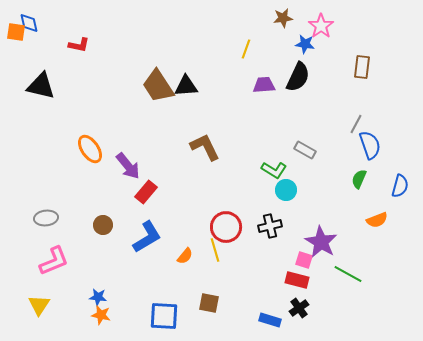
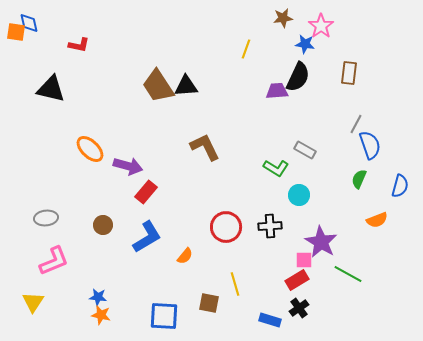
brown rectangle at (362, 67): moved 13 px left, 6 px down
purple trapezoid at (264, 85): moved 13 px right, 6 px down
black triangle at (41, 86): moved 10 px right, 3 px down
orange ellipse at (90, 149): rotated 12 degrees counterclockwise
purple arrow at (128, 166): rotated 36 degrees counterclockwise
green L-shape at (274, 170): moved 2 px right, 2 px up
cyan circle at (286, 190): moved 13 px right, 5 px down
black cross at (270, 226): rotated 10 degrees clockwise
yellow line at (215, 250): moved 20 px right, 34 px down
pink square at (304, 260): rotated 18 degrees counterclockwise
red rectangle at (297, 280): rotated 45 degrees counterclockwise
yellow triangle at (39, 305): moved 6 px left, 3 px up
